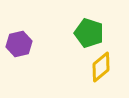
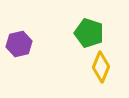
yellow diamond: rotated 28 degrees counterclockwise
